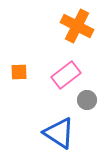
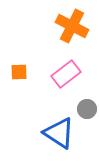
orange cross: moved 5 px left
pink rectangle: moved 1 px up
gray circle: moved 9 px down
